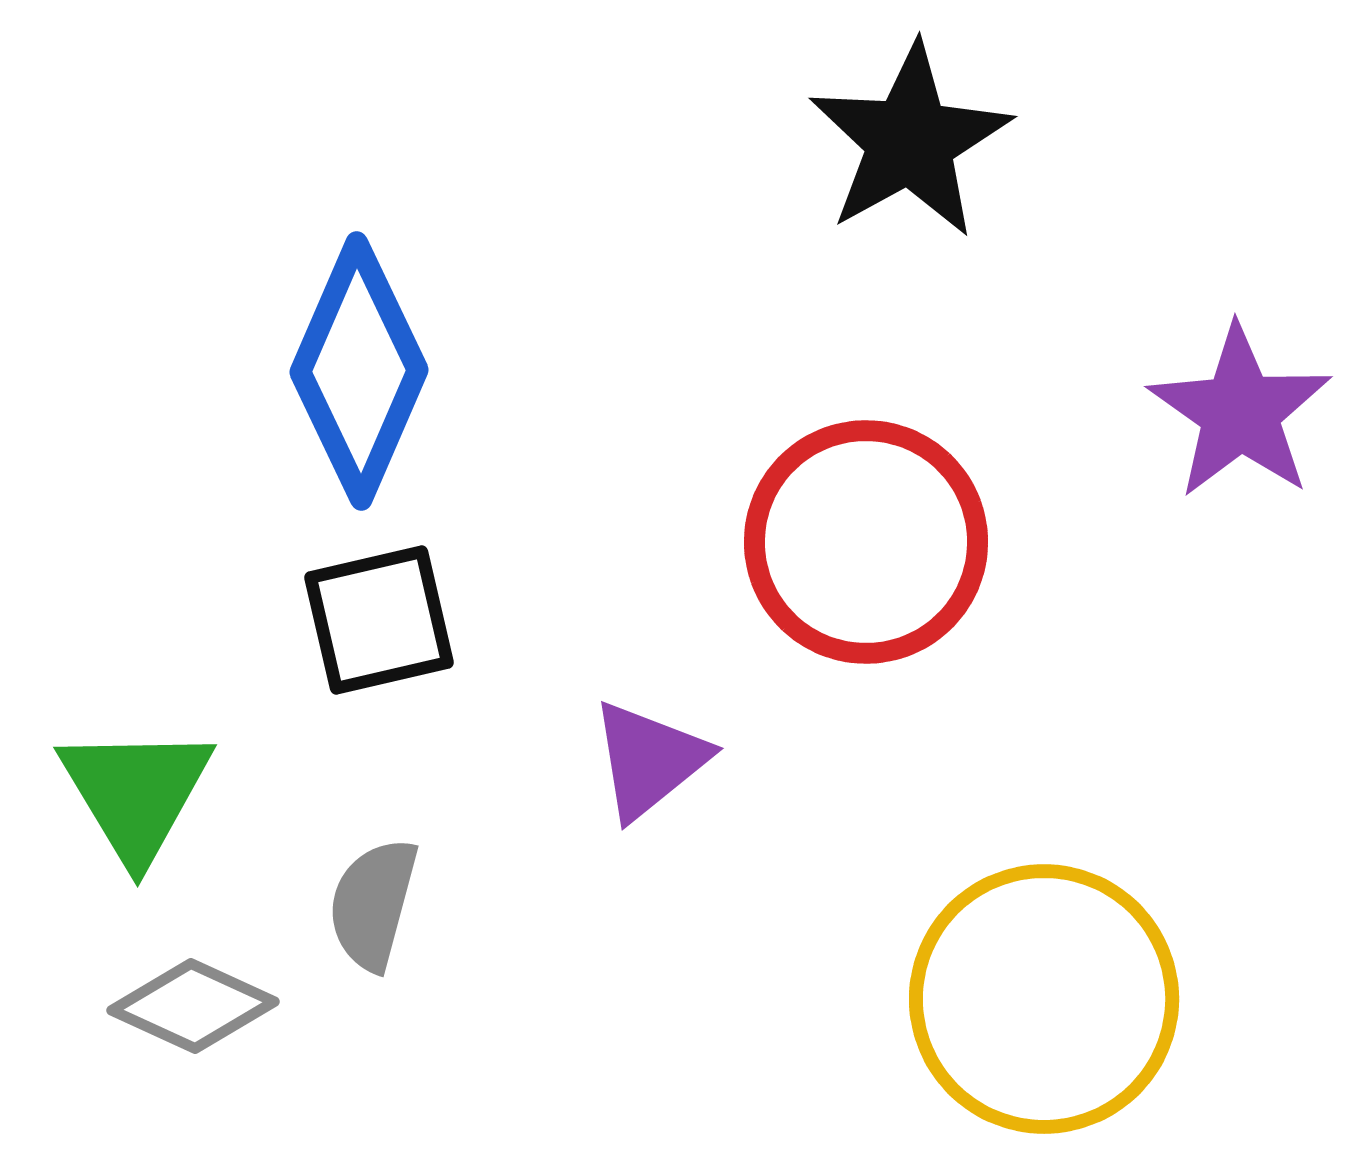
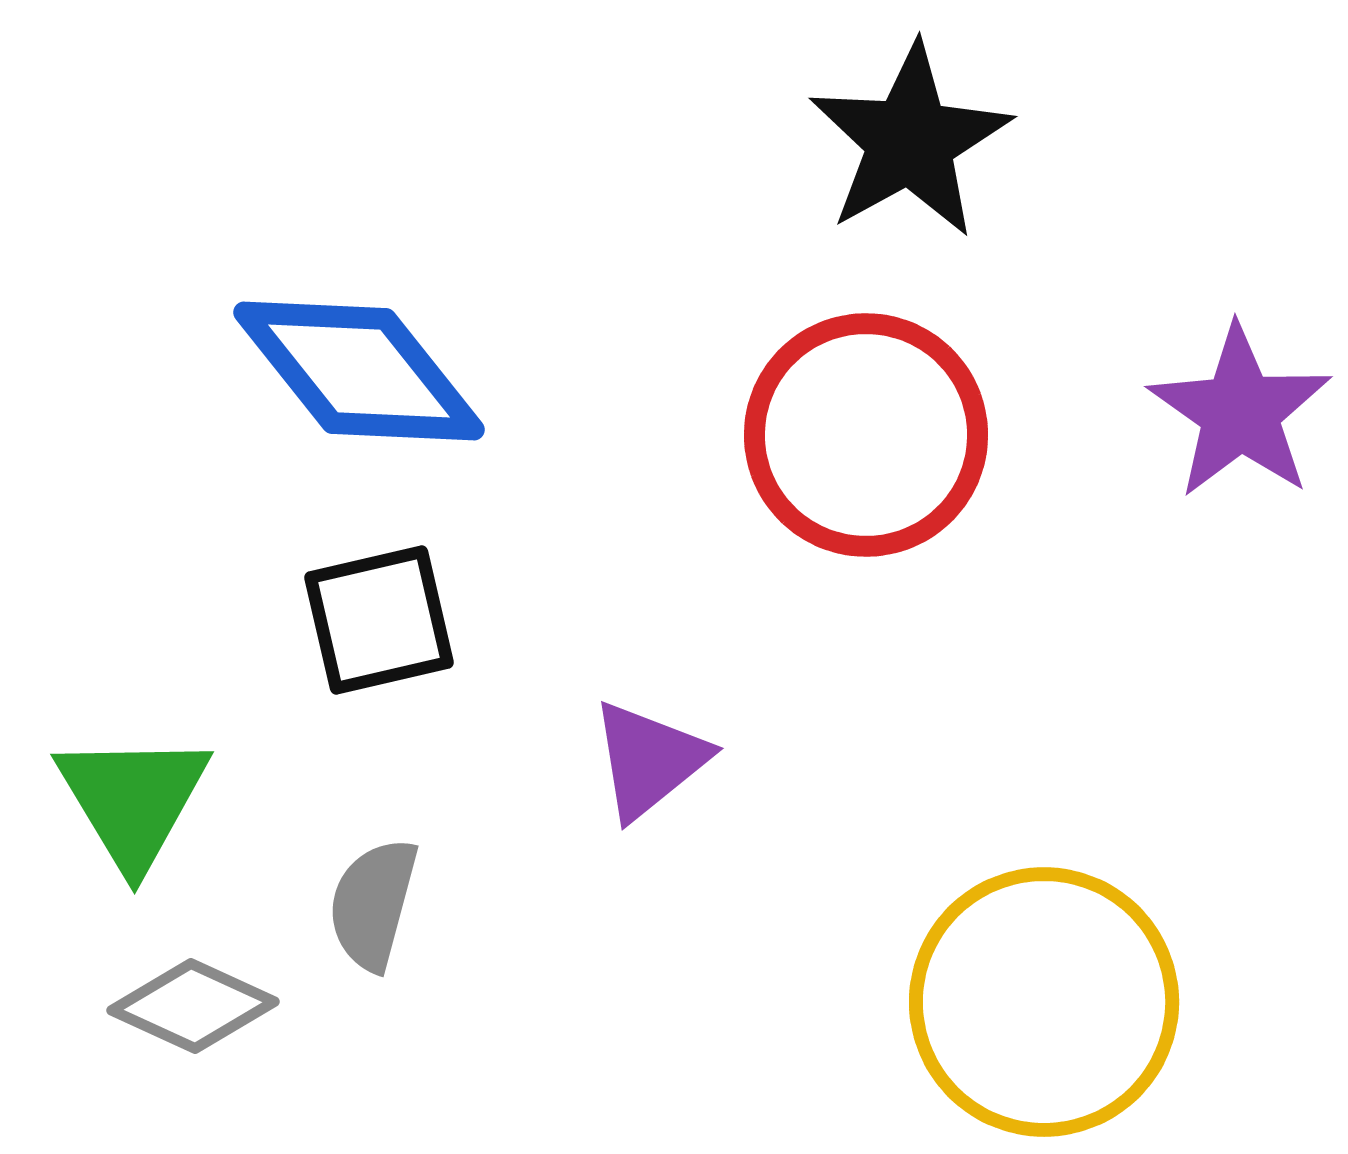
blue diamond: rotated 62 degrees counterclockwise
red circle: moved 107 px up
green triangle: moved 3 px left, 7 px down
yellow circle: moved 3 px down
